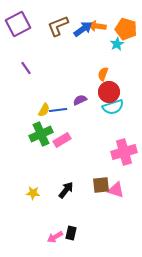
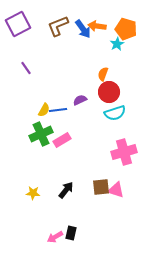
blue arrow: rotated 90 degrees clockwise
cyan semicircle: moved 2 px right, 6 px down
brown square: moved 2 px down
